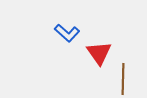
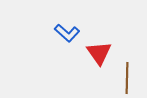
brown line: moved 4 px right, 1 px up
